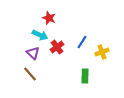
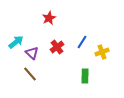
red star: rotated 24 degrees clockwise
cyan arrow: moved 24 px left, 7 px down; rotated 63 degrees counterclockwise
purple triangle: moved 1 px left
